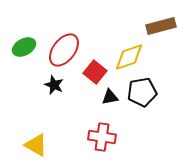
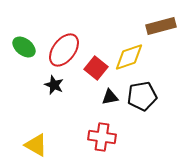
green ellipse: rotated 65 degrees clockwise
red square: moved 1 px right, 4 px up
black pentagon: moved 4 px down
